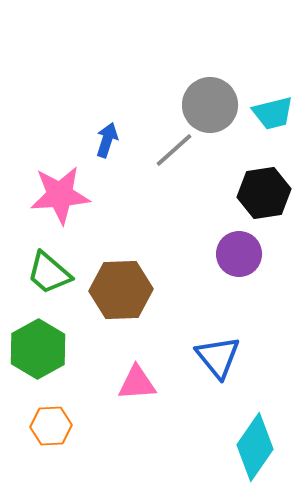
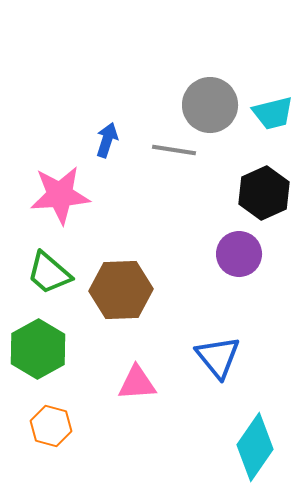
gray line: rotated 51 degrees clockwise
black hexagon: rotated 15 degrees counterclockwise
orange hexagon: rotated 18 degrees clockwise
